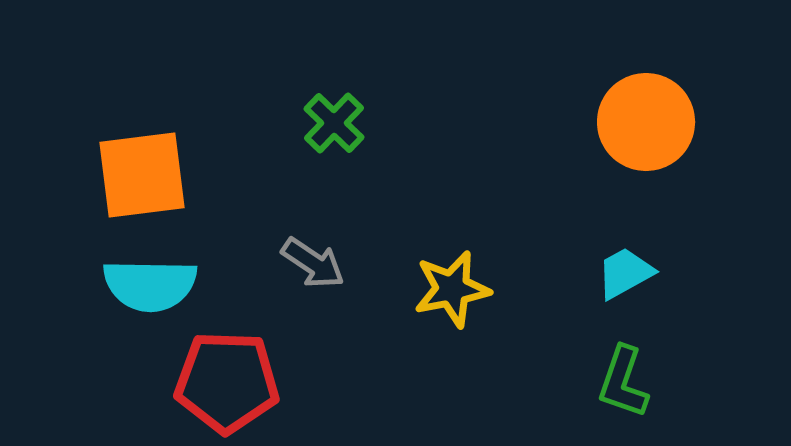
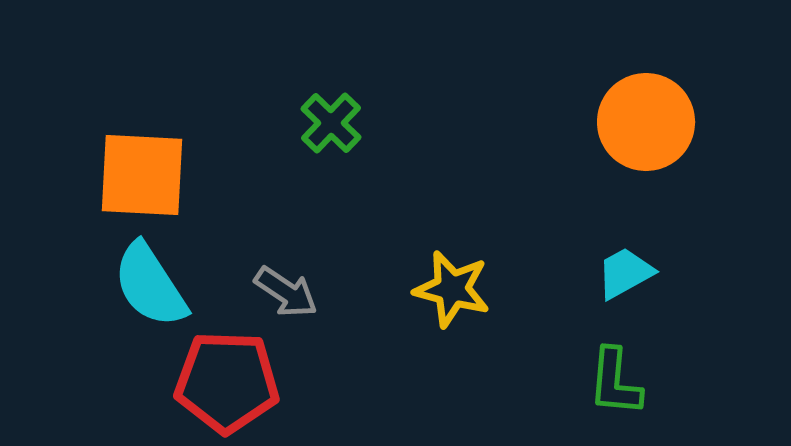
green cross: moved 3 px left
orange square: rotated 10 degrees clockwise
gray arrow: moved 27 px left, 29 px down
cyan semicircle: rotated 56 degrees clockwise
yellow star: rotated 26 degrees clockwise
green L-shape: moved 8 px left; rotated 14 degrees counterclockwise
